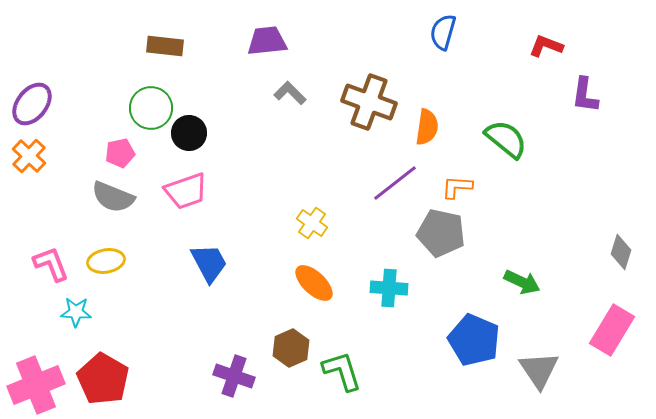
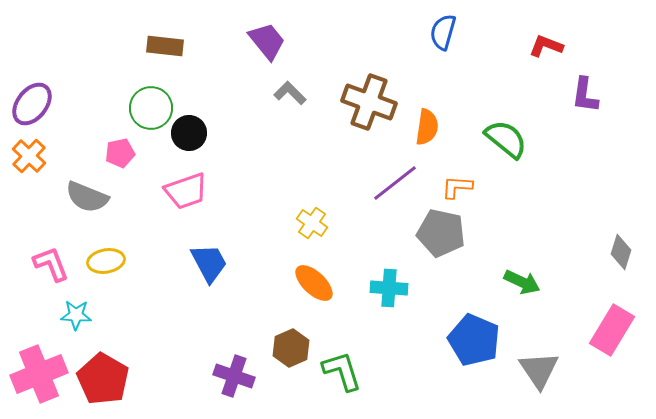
purple trapezoid: rotated 57 degrees clockwise
gray semicircle: moved 26 px left
cyan star: moved 3 px down
pink cross: moved 3 px right, 11 px up
